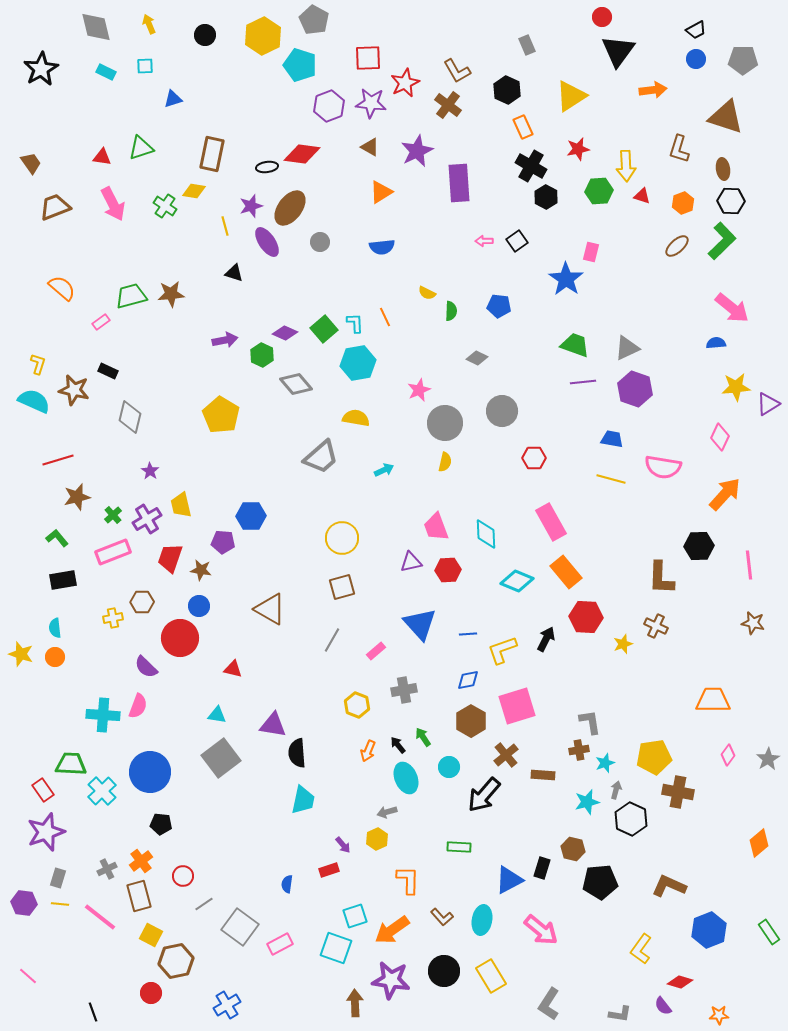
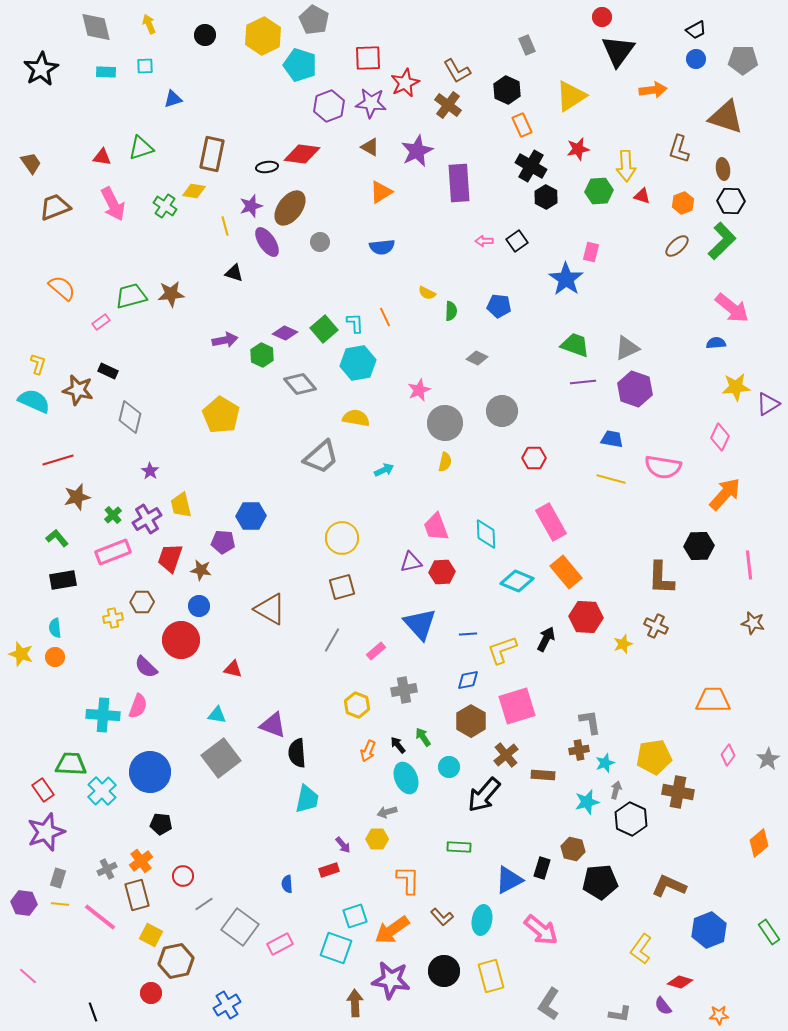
cyan rectangle at (106, 72): rotated 24 degrees counterclockwise
orange rectangle at (523, 127): moved 1 px left, 2 px up
gray diamond at (296, 384): moved 4 px right
brown star at (74, 390): moved 4 px right
red hexagon at (448, 570): moved 6 px left, 2 px down
red circle at (180, 638): moved 1 px right, 2 px down
purple triangle at (273, 725): rotated 12 degrees clockwise
cyan trapezoid at (303, 800): moved 4 px right, 1 px up
yellow hexagon at (377, 839): rotated 25 degrees clockwise
blue semicircle at (287, 884): rotated 12 degrees counterclockwise
brown rectangle at (139, 896): moved 2 px left, 1 px up
yellow rectangle at (491, 976): rotated 16 degrees clockwise
